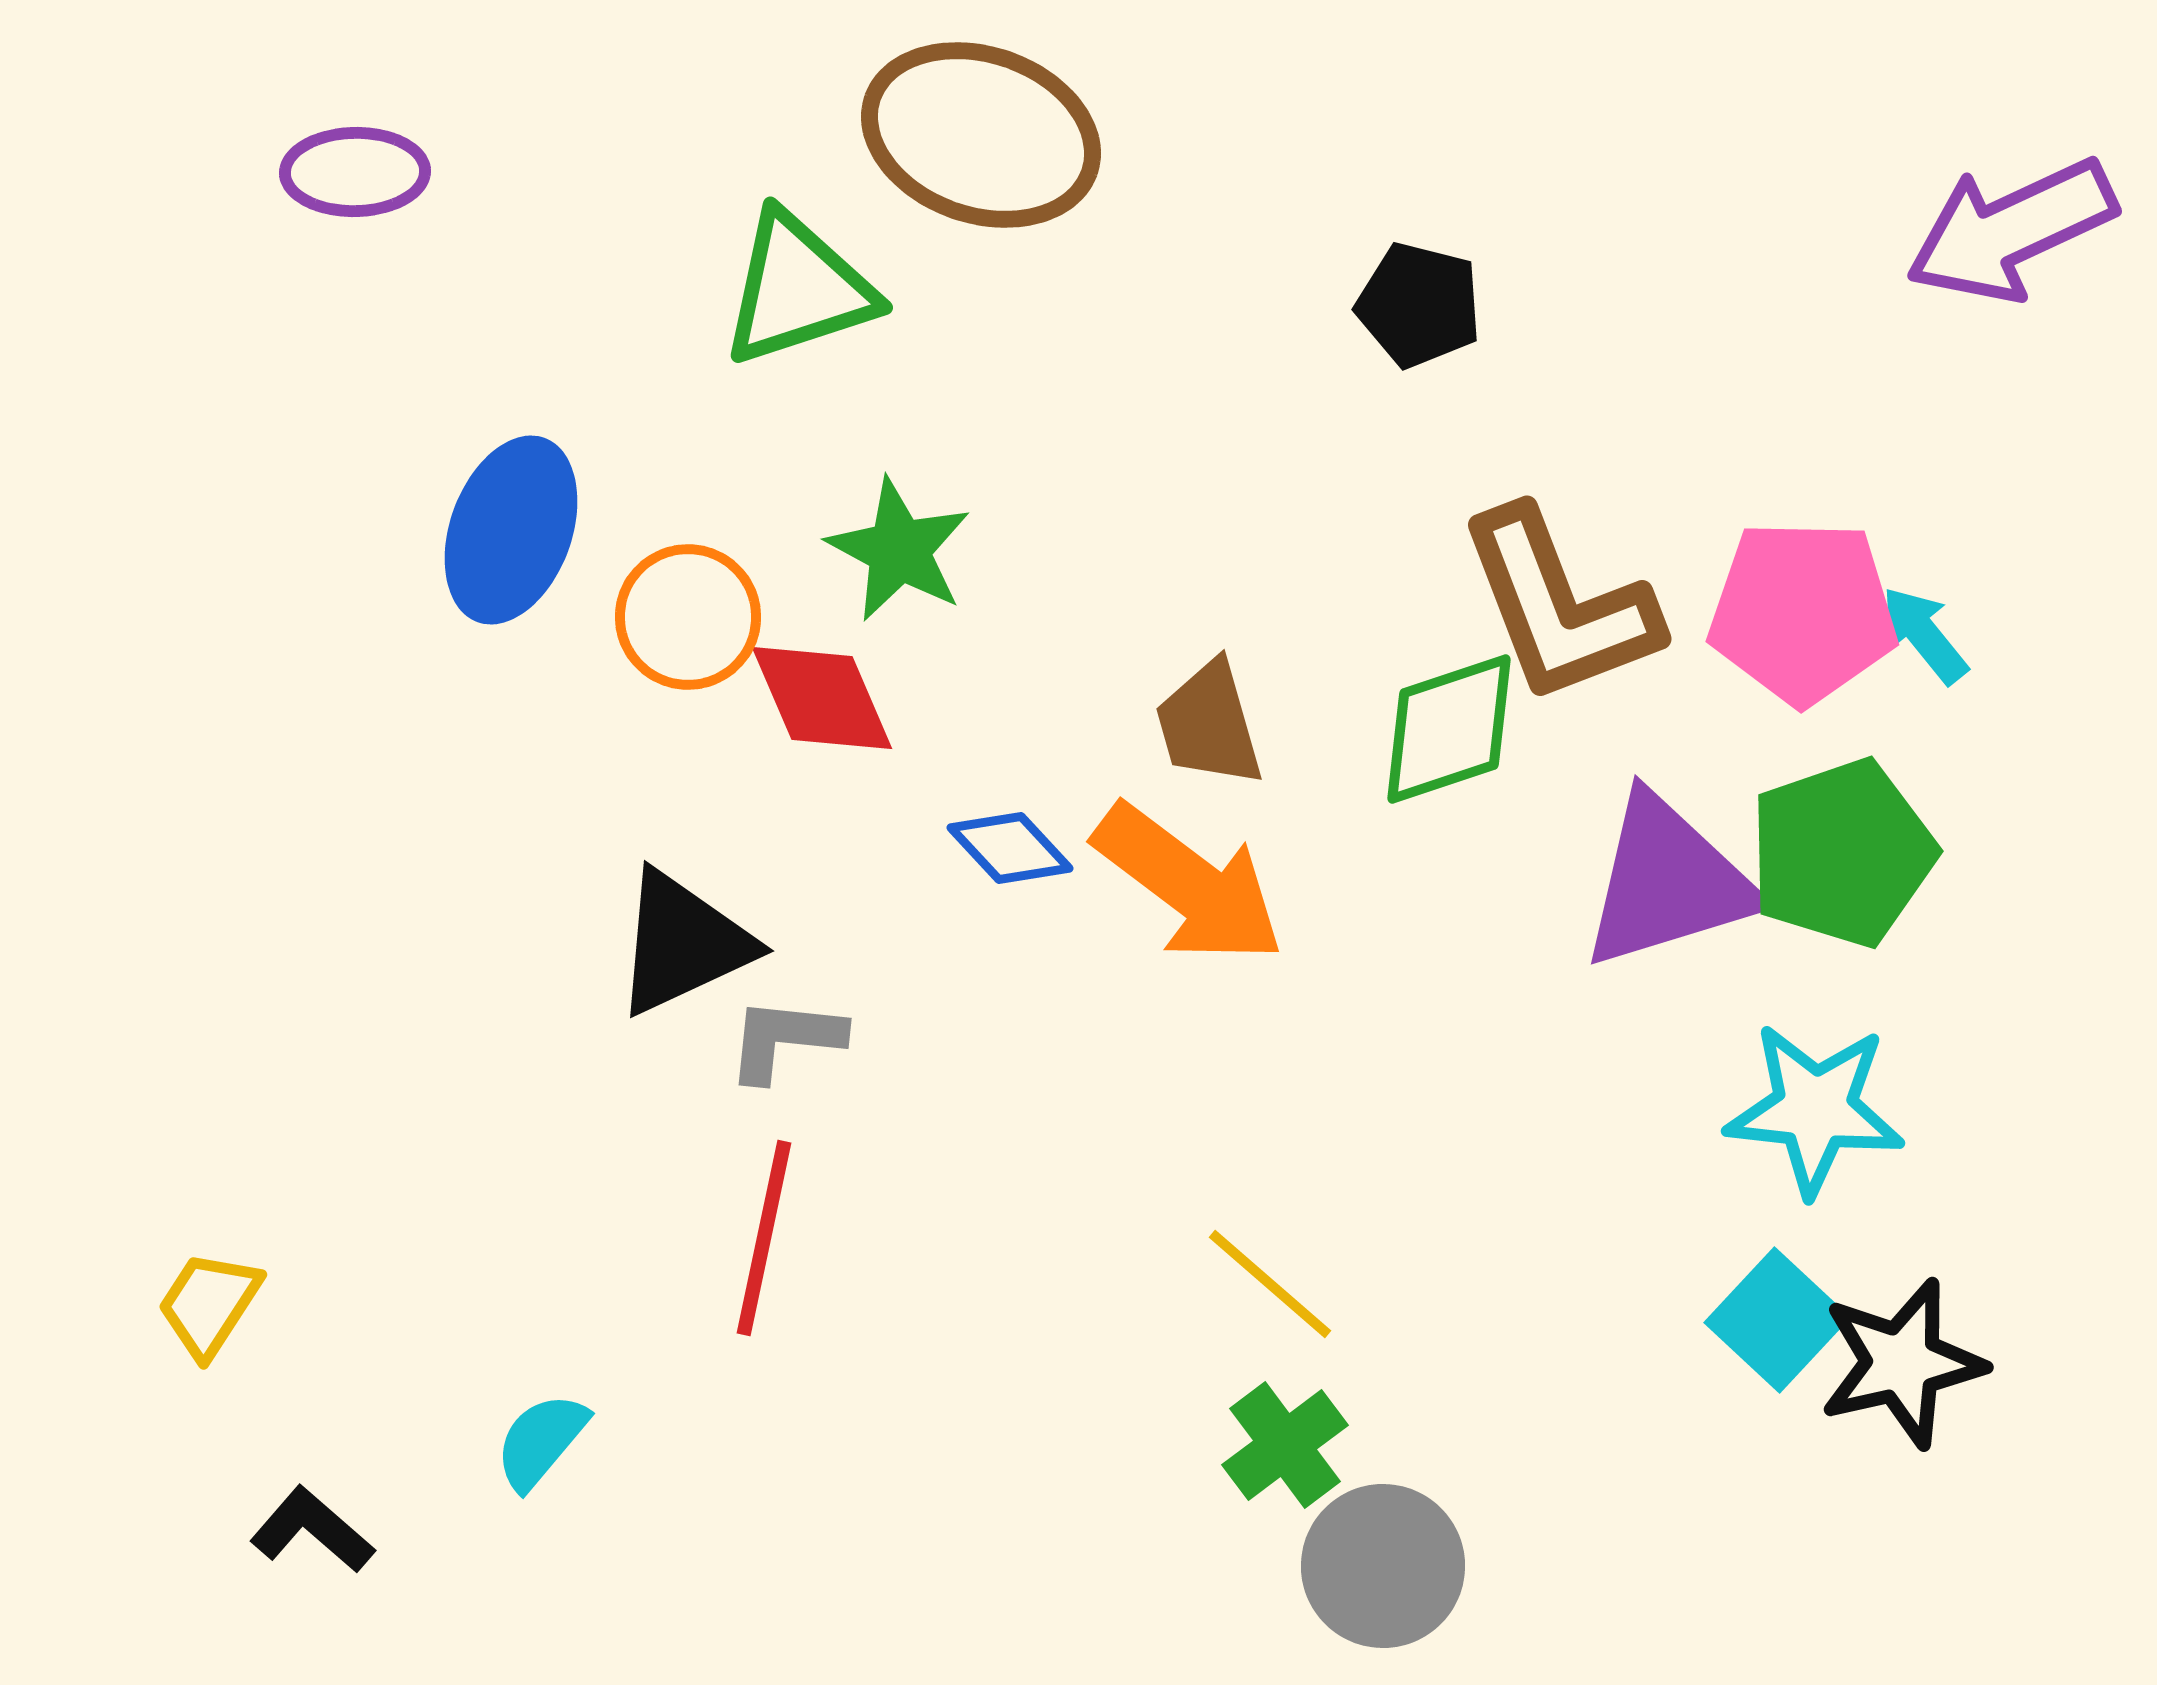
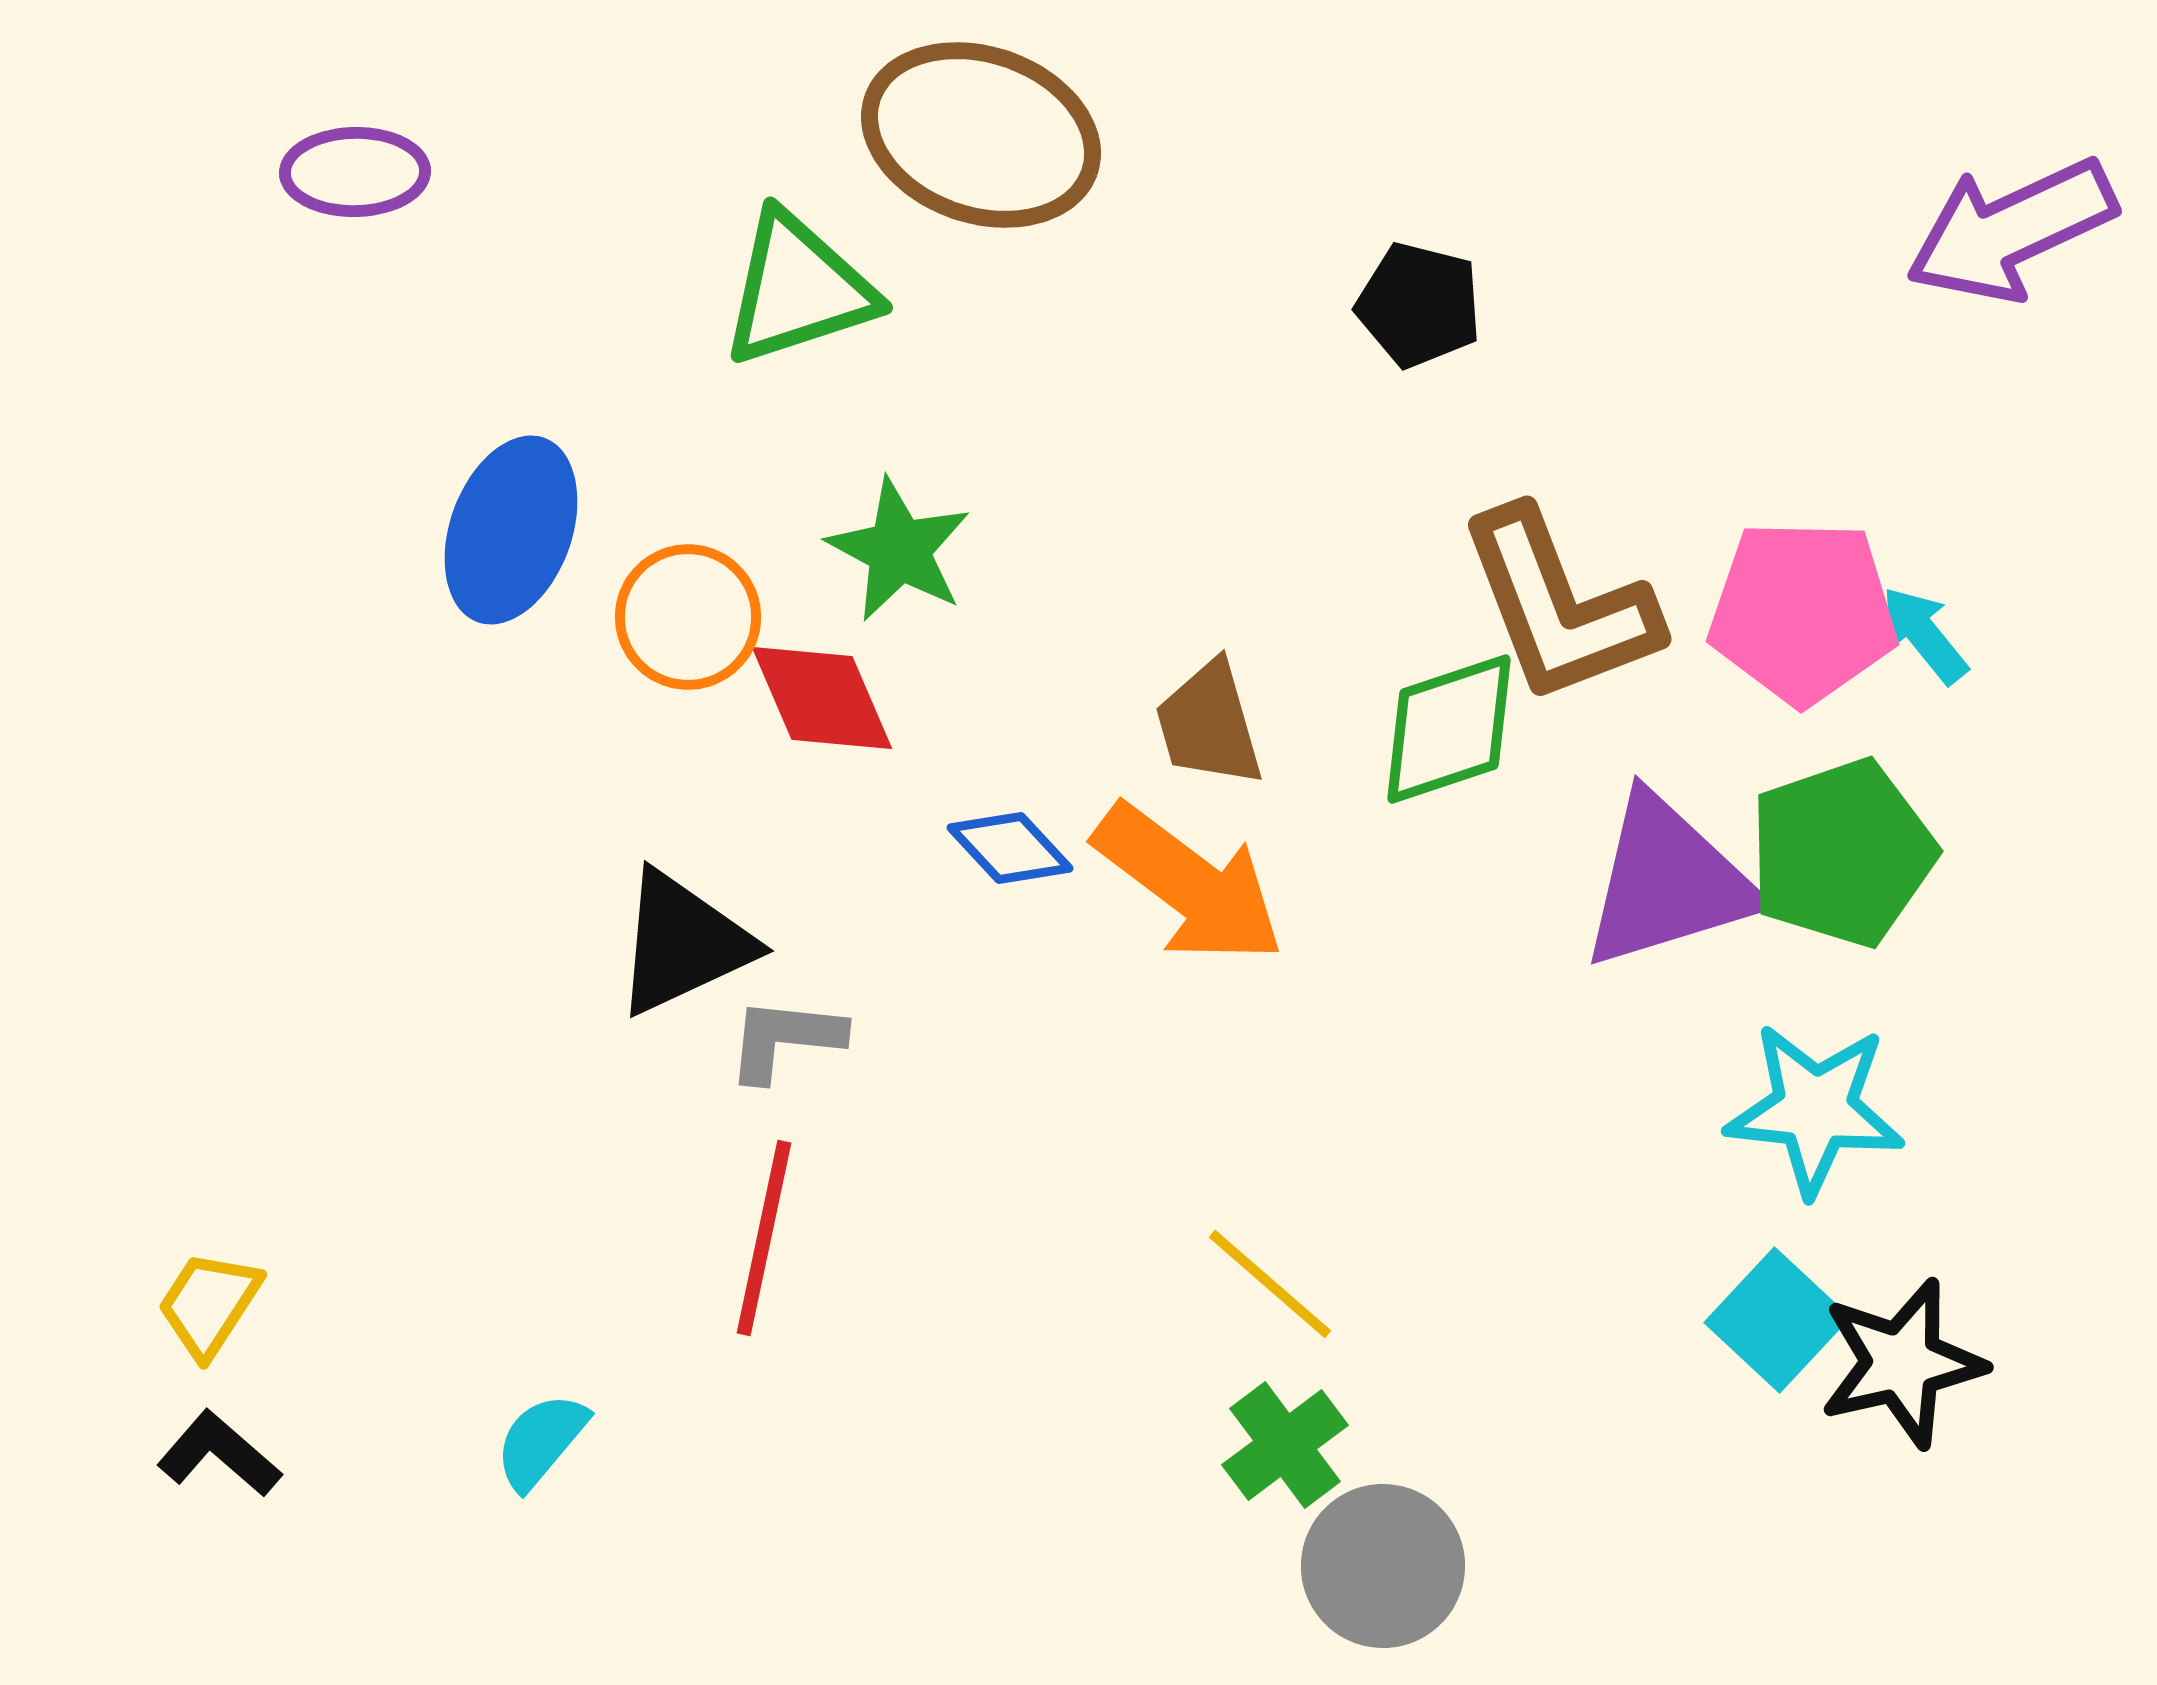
black L-shape: moved 93 px left, 76 px up
